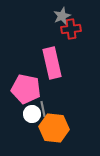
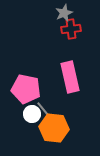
gray star: moved 2 px right, 3 px up
pink rectangle: moved 18 px right, 14 px down
gray line: rotated 28 degrees counterclockwise
